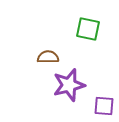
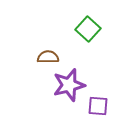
green square: rotated 30 degrees clockwise
purple square: moved 6 px left
